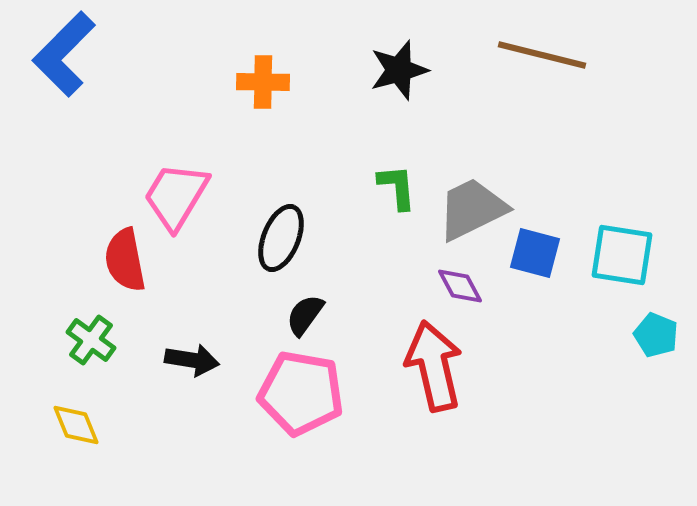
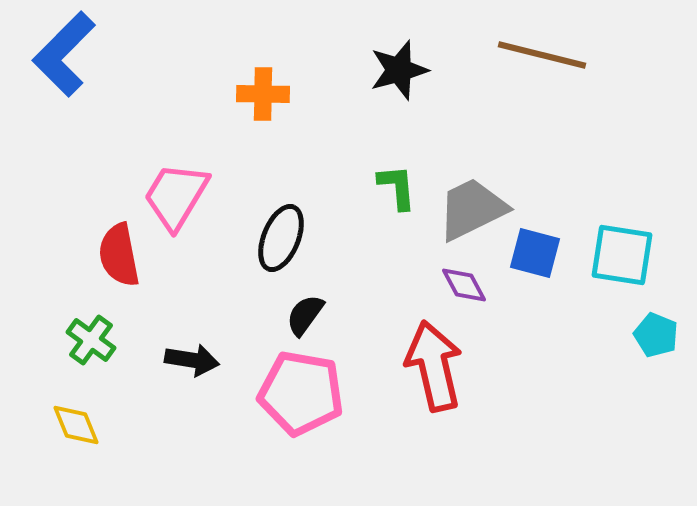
orange cross: moved 12 px down
red semicircle: moved 6 px left, 5 px up
purple diamond: moved 4 px right, 1 px up
